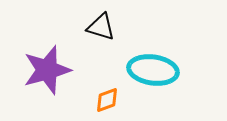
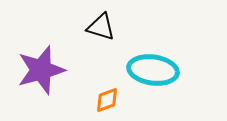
purple star: moved 6 px left
